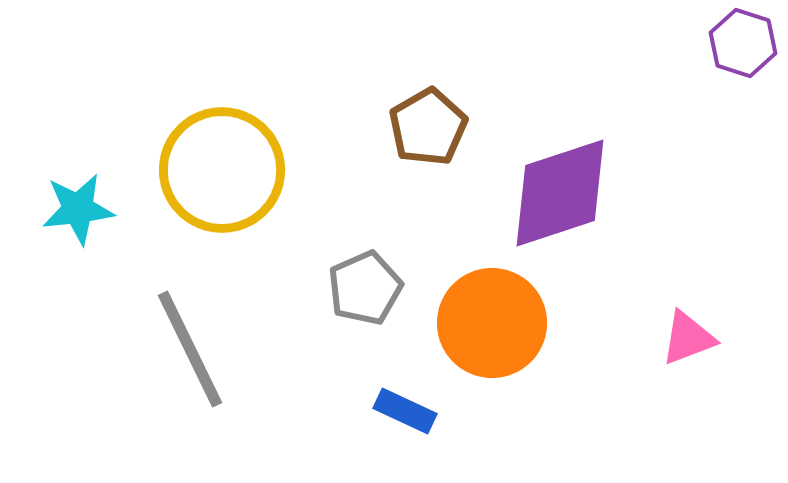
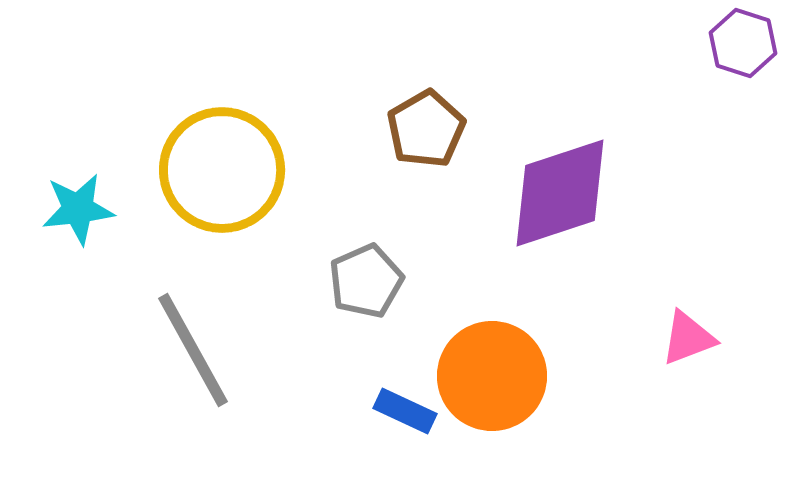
brown pentagon: moved 2 px left, 2 px down
gray pentagon: moved 1 px right, 7 px up
orange circle: moved 53 px down
gray line: moved 3 px right, 1 px down; rotated 3 degrees counterclockwise
